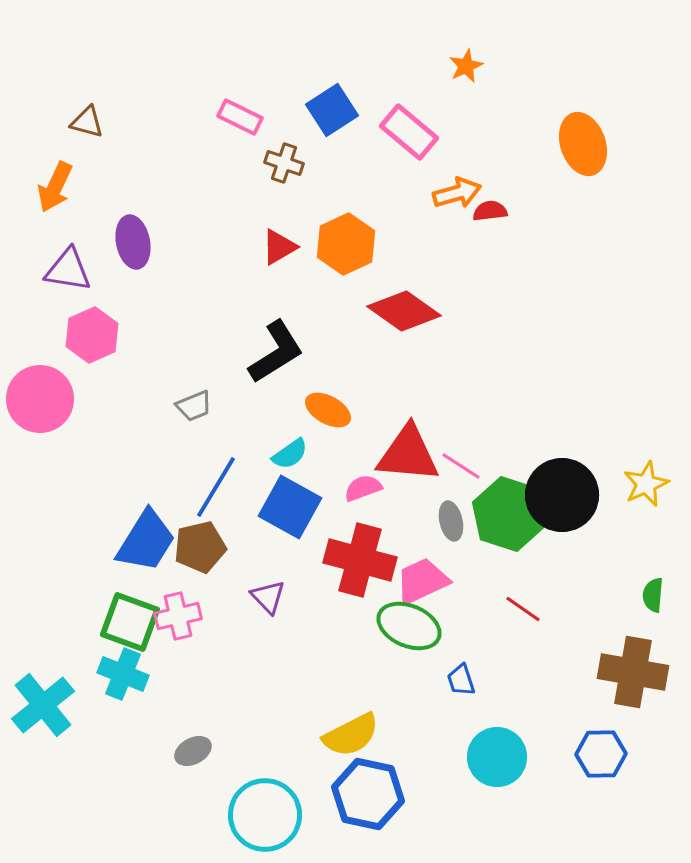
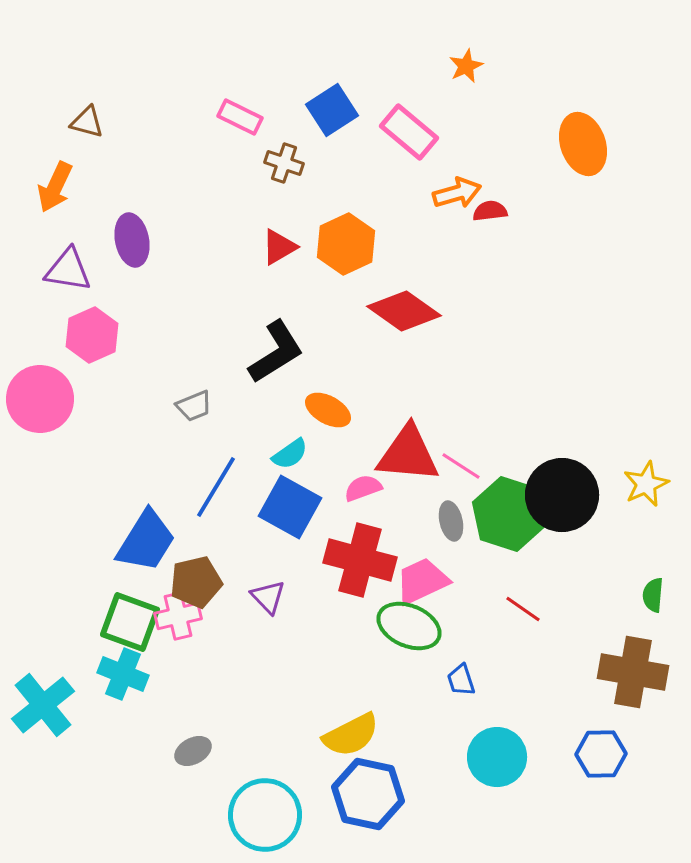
purple ellipse at (133, 242): moved 1 px left, 2 px up
brown pentagon at (200, 547): moved 4 px left, 35 px down
